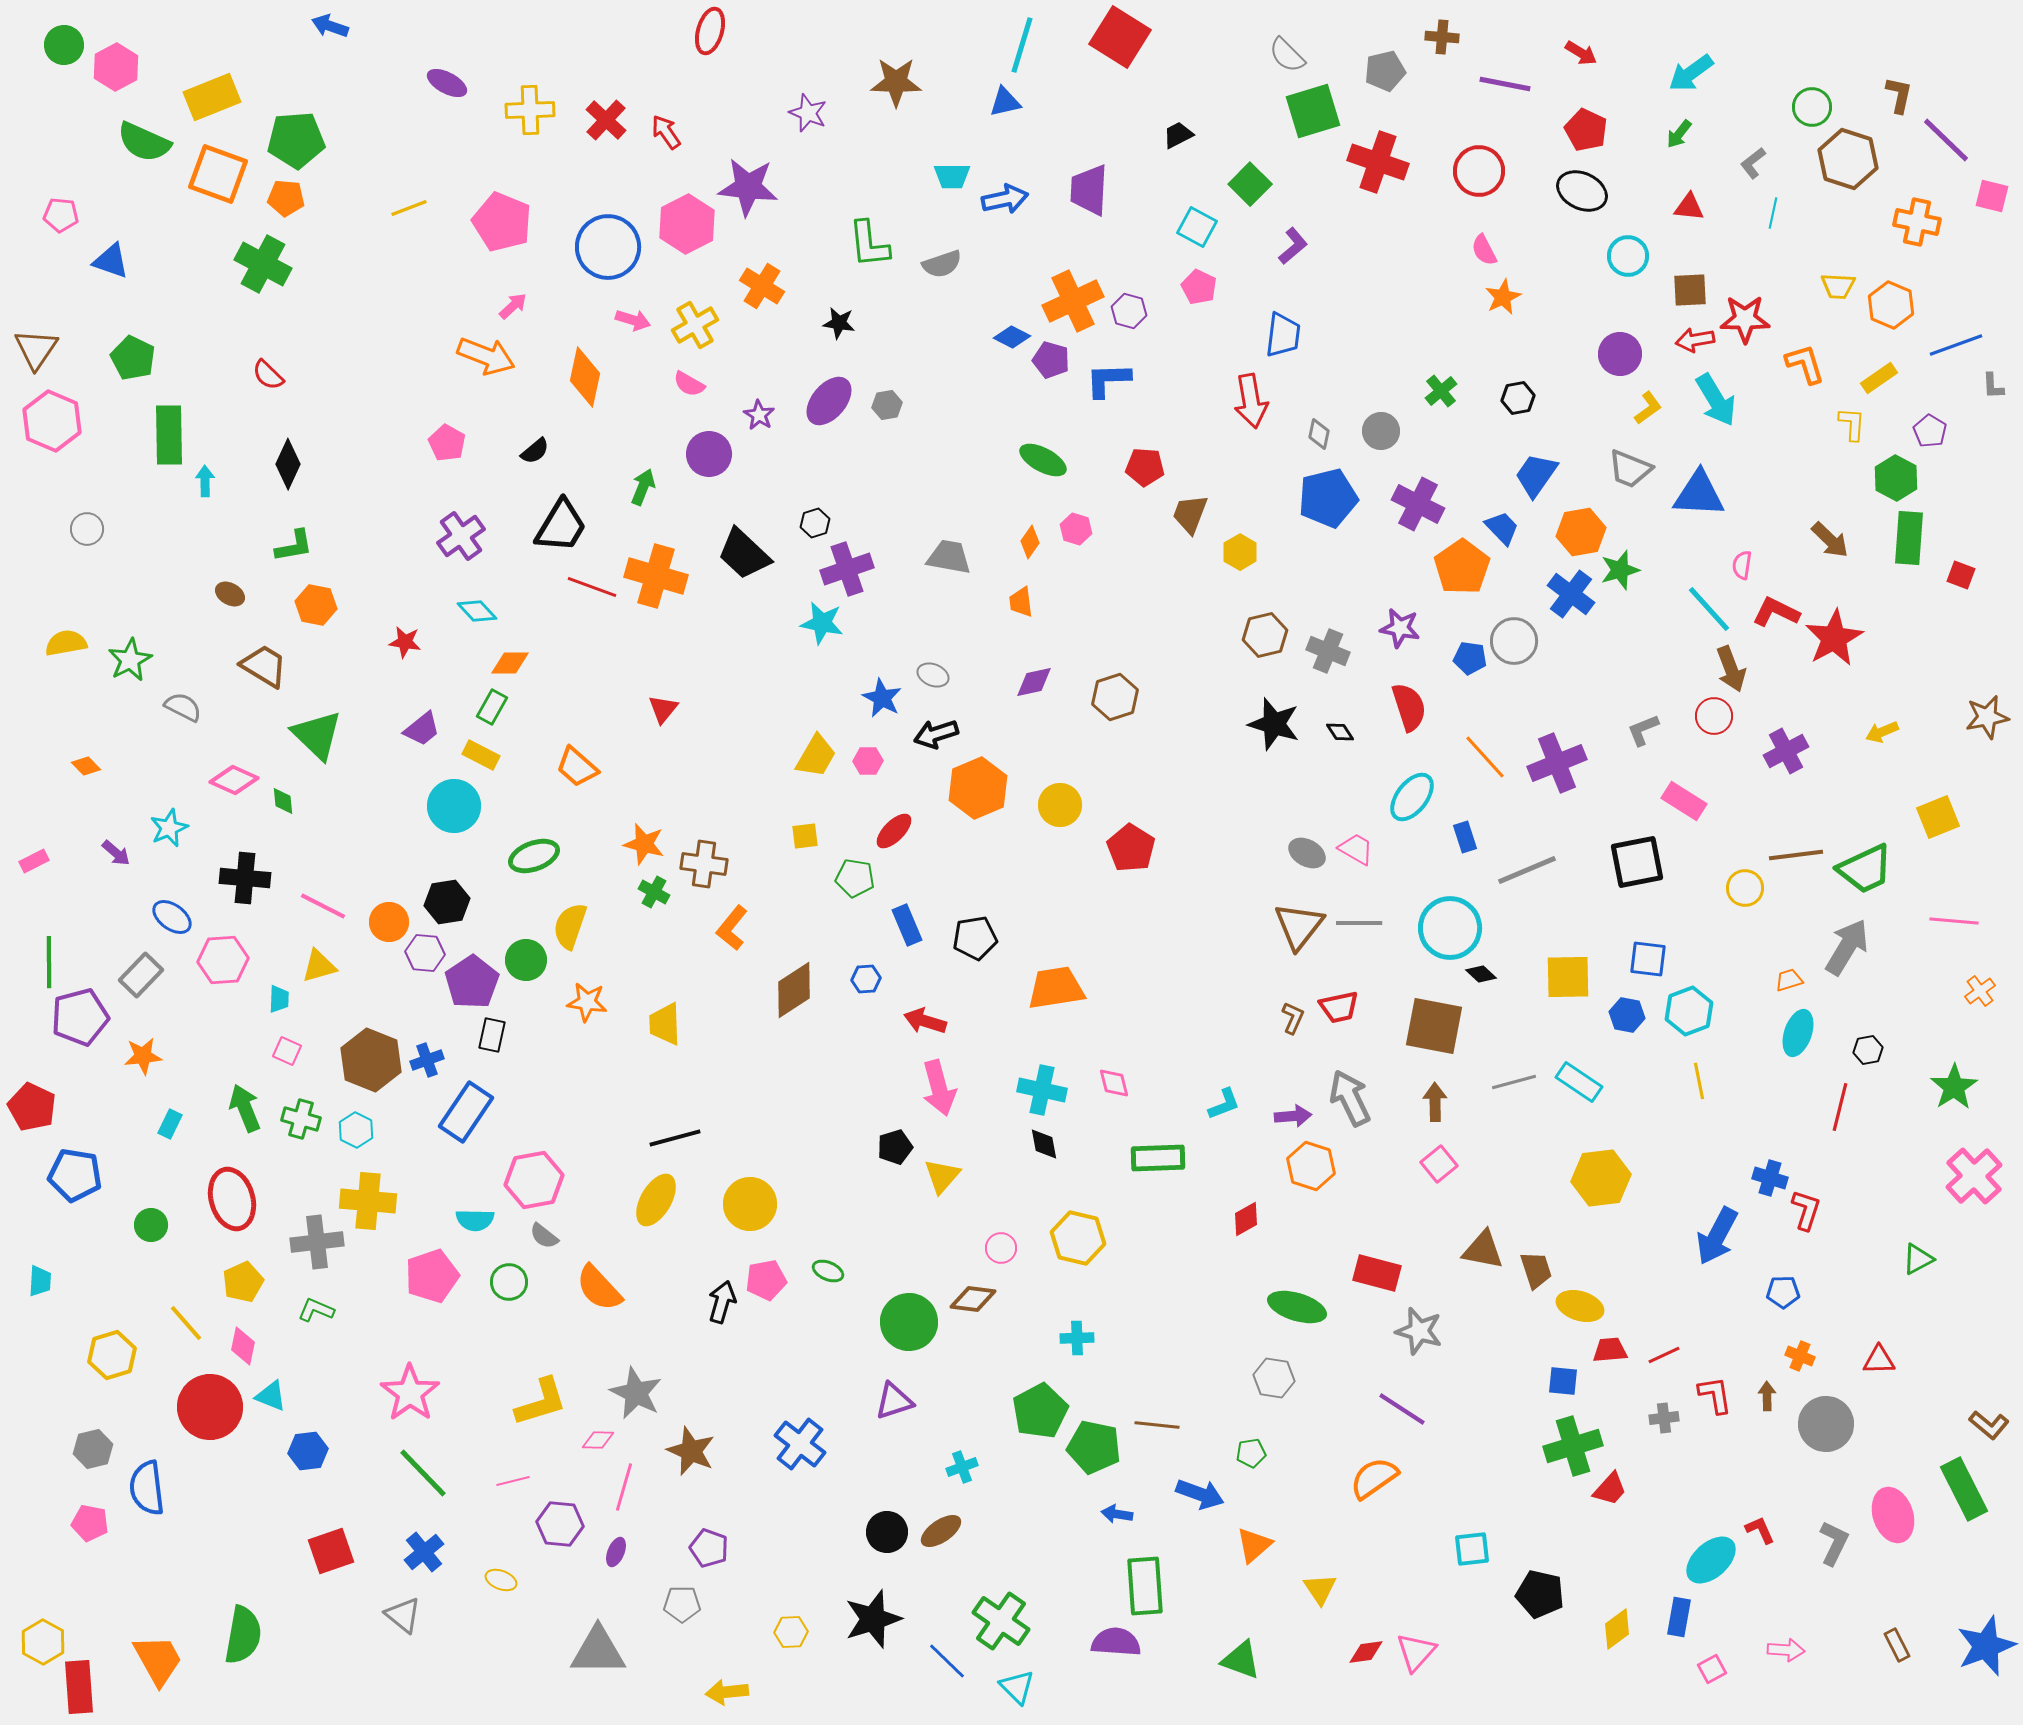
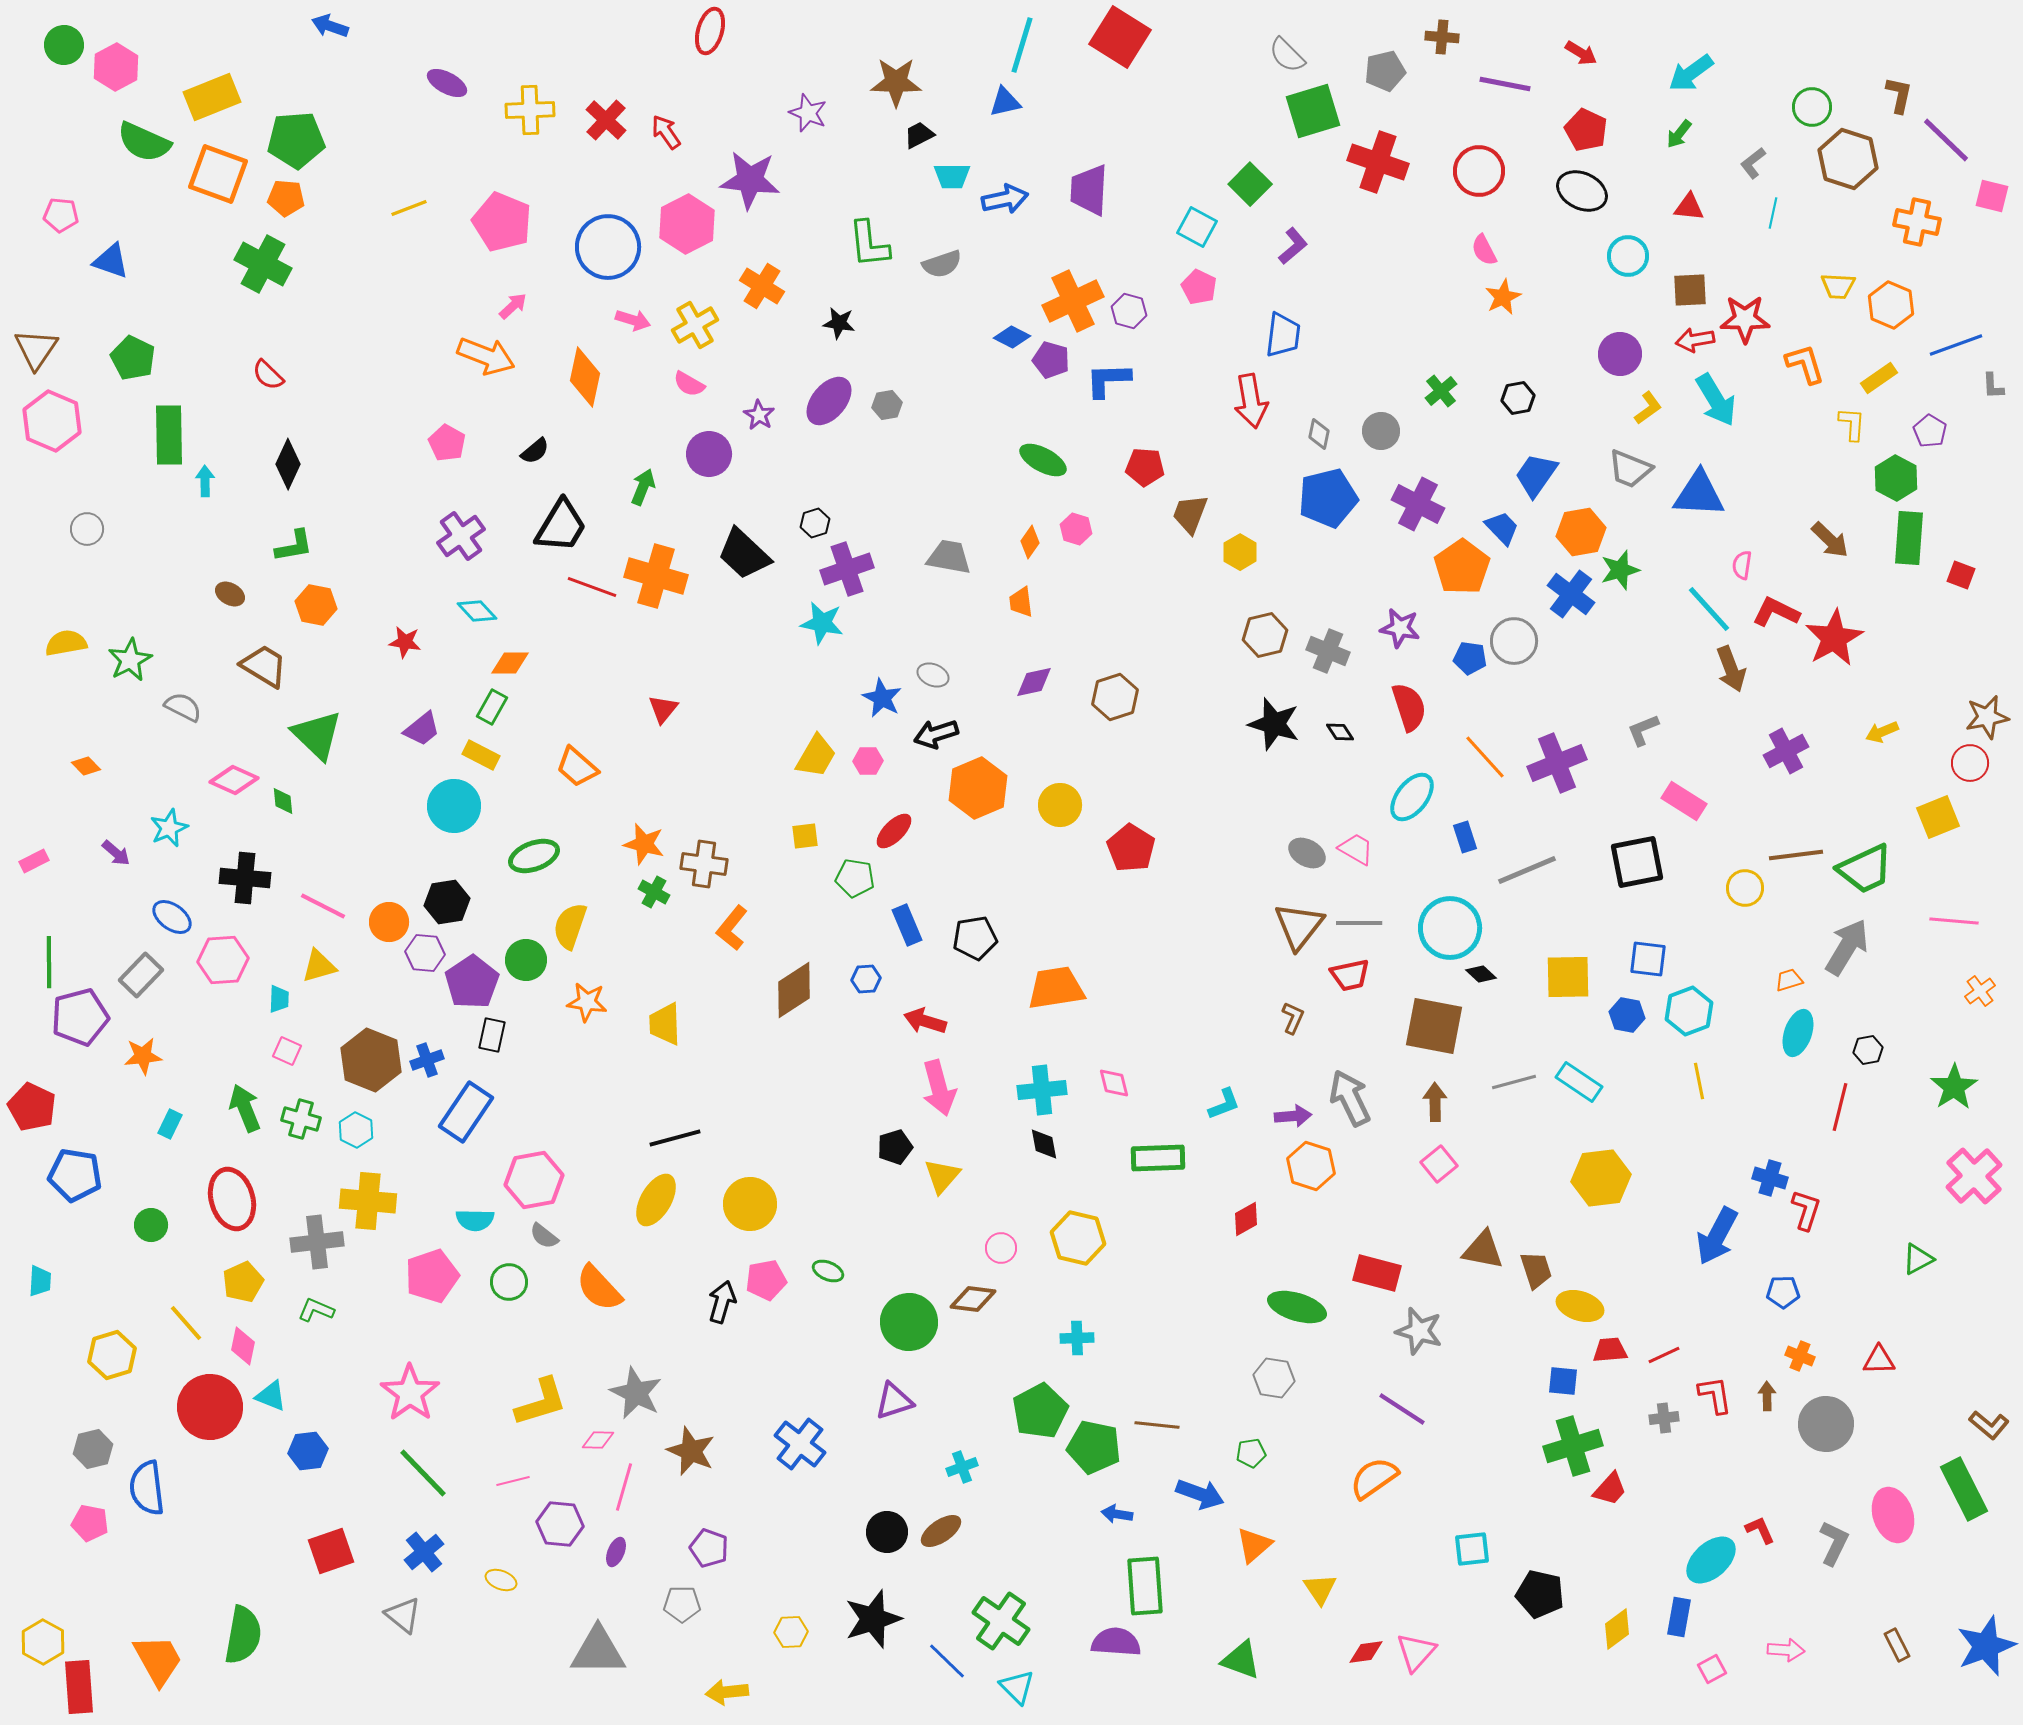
black trapezoid at (1178, 135): moved 259 px left
purple star at (748, 187): moved 2 px right, 7 px up
red circle at (1714, 716): moved 256 px right, 47 px down
red trapezoid at (1339, 1007): moved 11 px right, 32 px up
cyan cross at (1042, 1090): rotated 18 degrees counterclockwise
